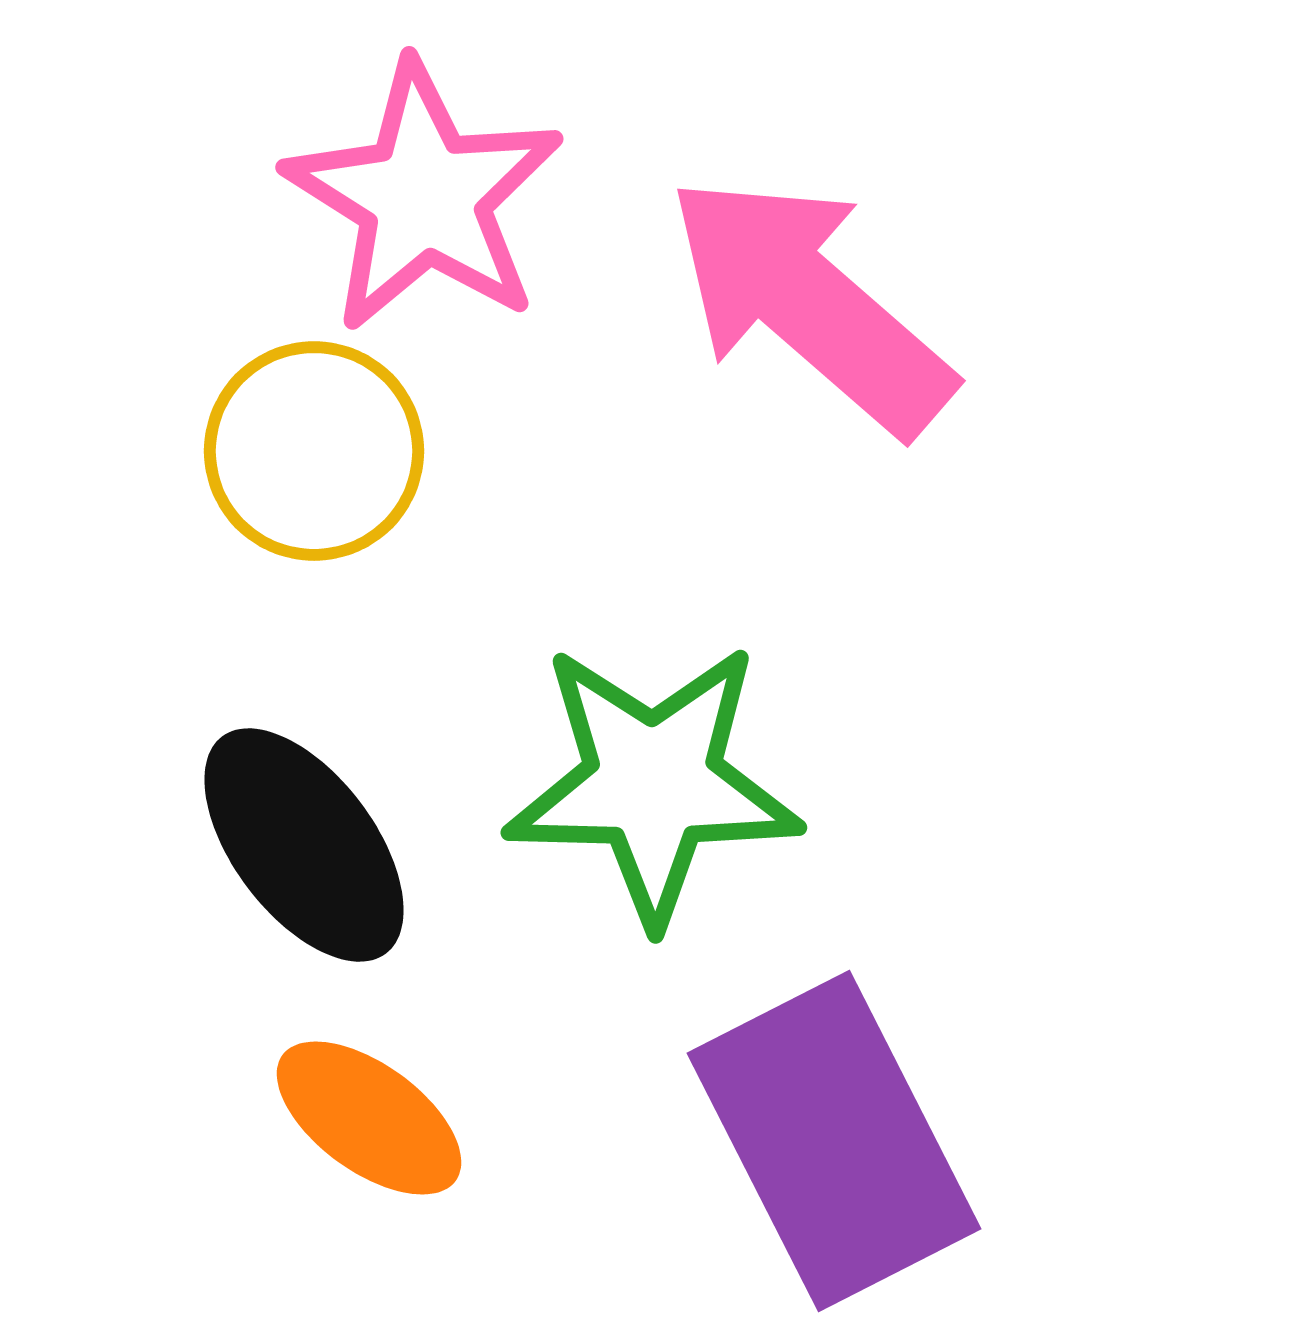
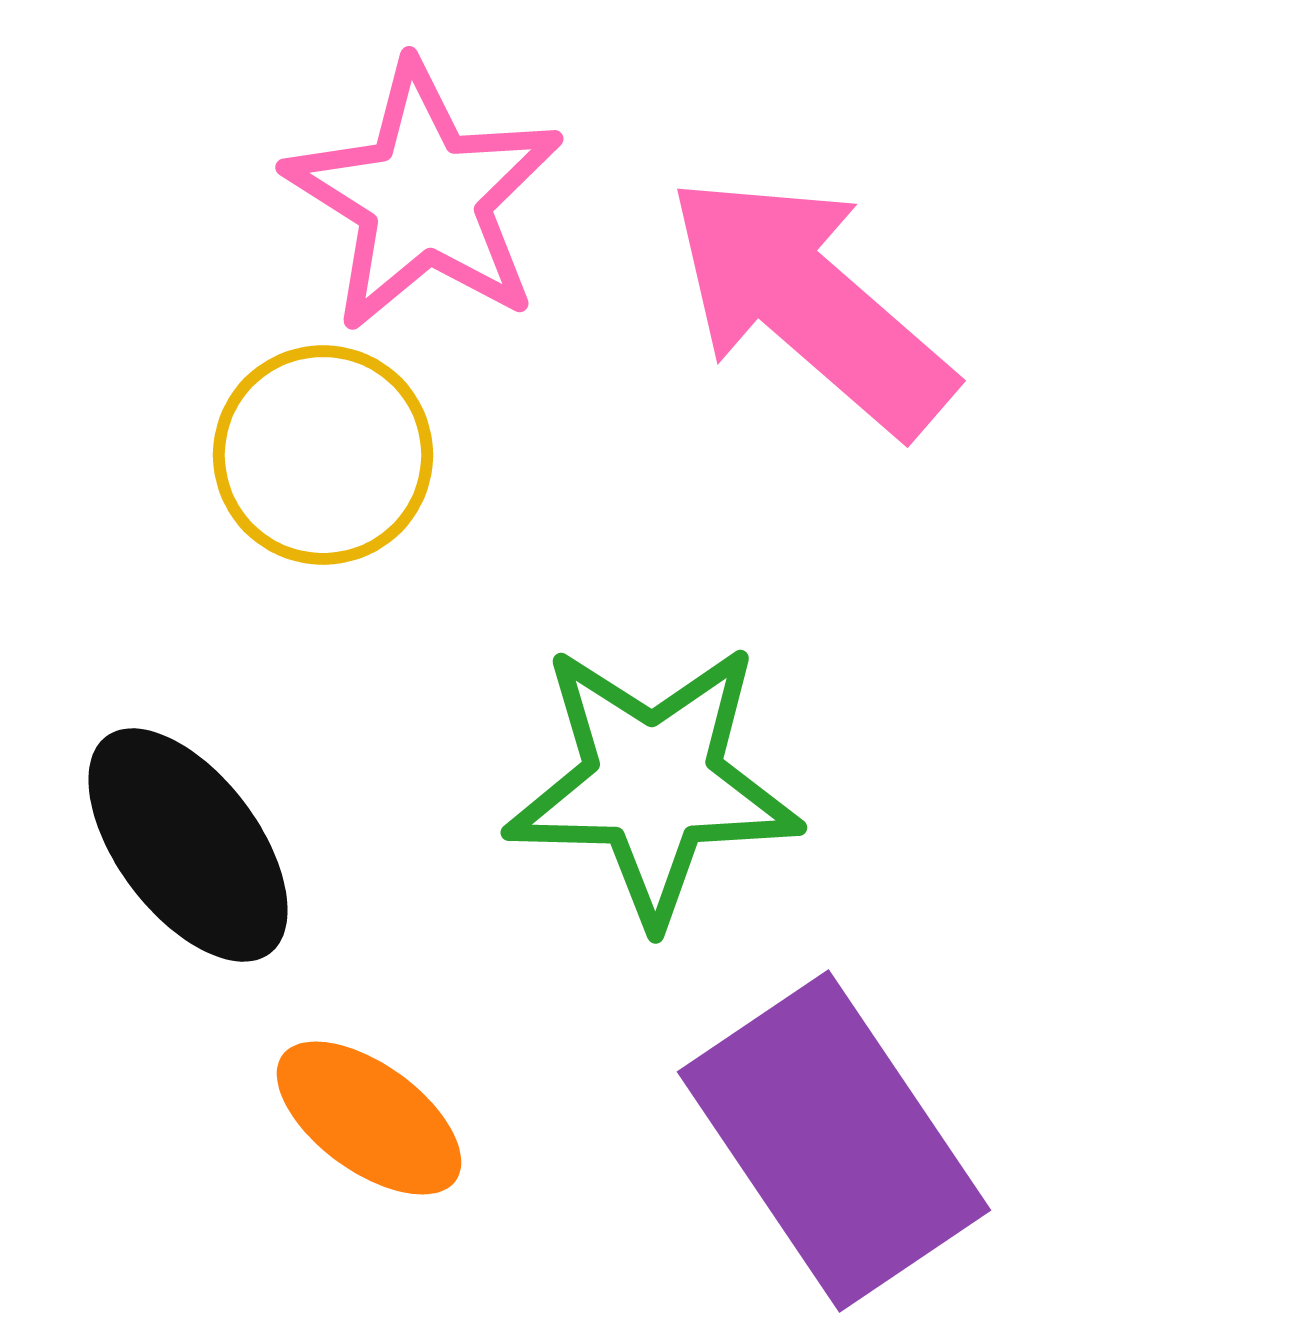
yellow circle: moved 9 px right, 4 px down
black ellipse: moved 116 px left
purple rectangle: rotated 7 degrees counterclockwise
